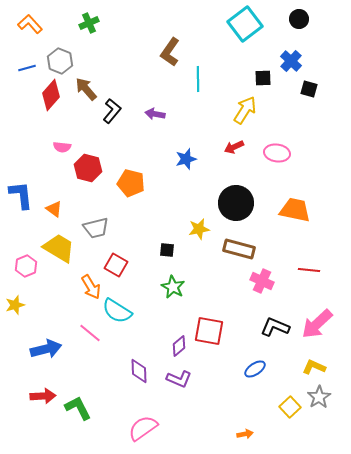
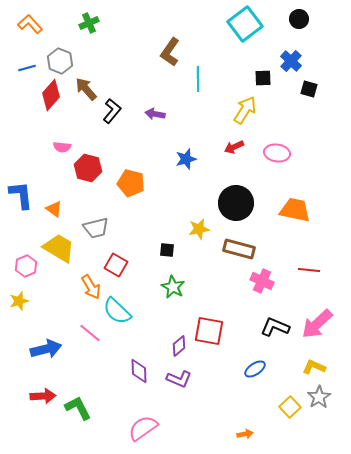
yellow star at (15, 305): moved 4 px right, 4 px up
cyan semicircle at (117, 311): rotated 12 degrees clockwise
